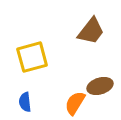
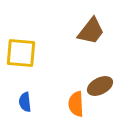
yellow square: moved 11 px left, 4 px up; rotated 20 degrees clockwise
brown ellipse: rotated 10 degrees counterclockwise
orange semicircle: moved 1 px right, 1 px down; rotated 35 degrees counterclockwise
